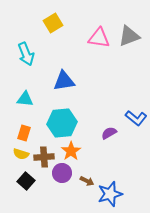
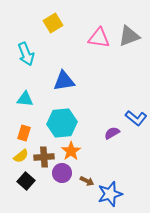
purple semicircle: moved 3 px right
yellow semicircle: moved 2 px down; rotated 56 degrees counterclockwise
